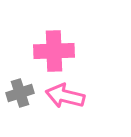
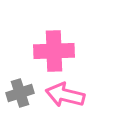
pink arrow: moved 1 px up
